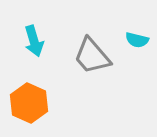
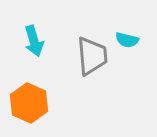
cyan semicircle: moved 10 px left
gray trapezoid: rotated 144 degrees counterclockwise
